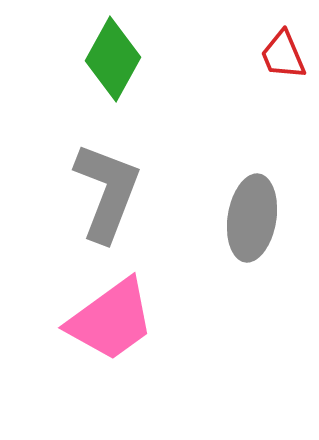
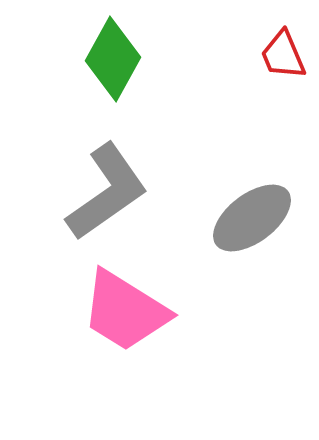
gray L-shape: rotated 34 degrees clockwise
gray ellipse: rotated 44 degrees clockwise
pink trapezoid: moved 14 px right, 9 px up; rotated 68 degrees clockwise
